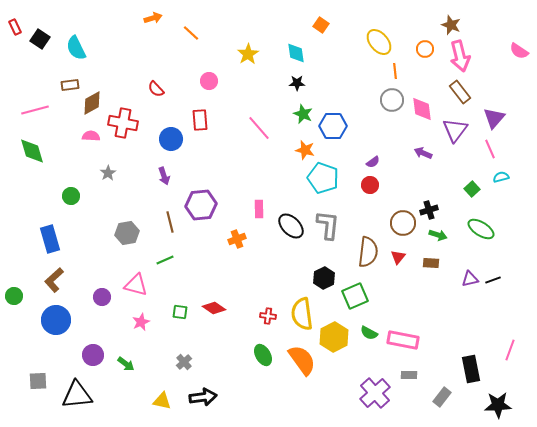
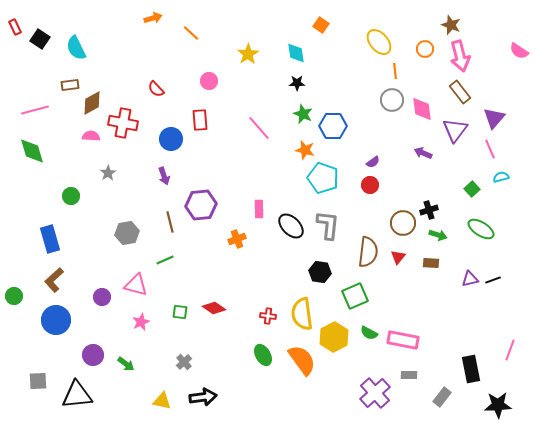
black hexagon at (324, 278): moved 4 px left, 6 px up; rotated 25 degrees counterclockwise
